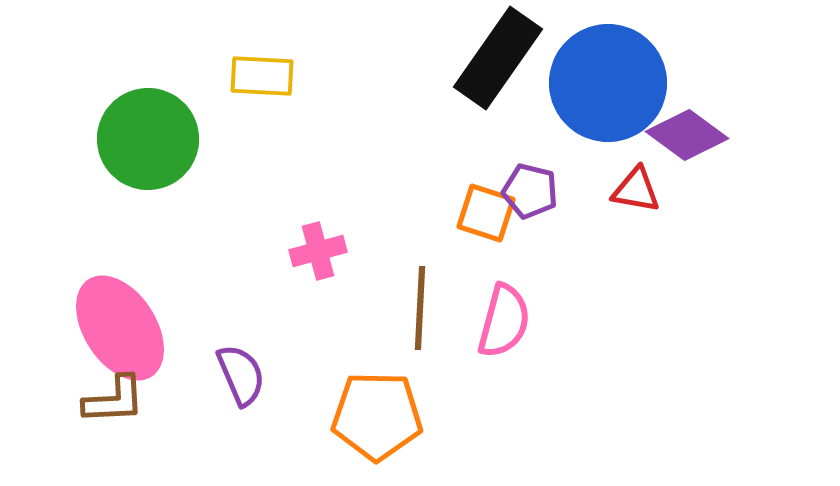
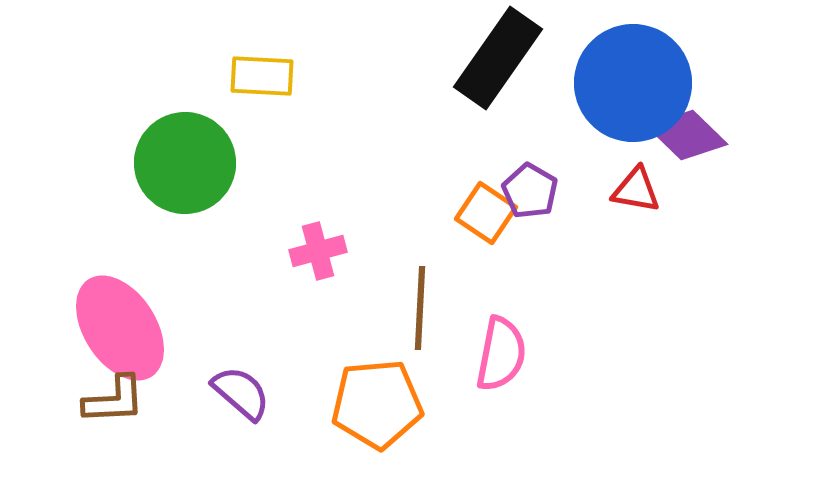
blue circle: moved 25 px right
purple diamond: rotated 8 degrees clockwise
green circle: moved 37 px right, 24 px down
purple pentagon: rotated 16 degrees clockwise
orange square: rotated 16 degrees clockwise
pink semicircle: moved 3 px left, 33 px down; rotated 4 degrees counterclockwise
purple semicircle: moved 18 px down; rotated 26 degrees counterclockwise
orange pentagon: moved 12 px up; rotated 6 degrees counterclockwise
